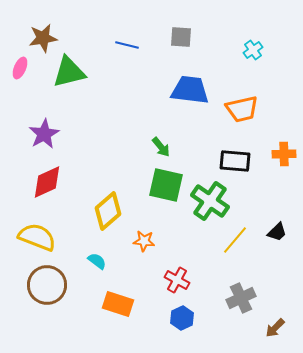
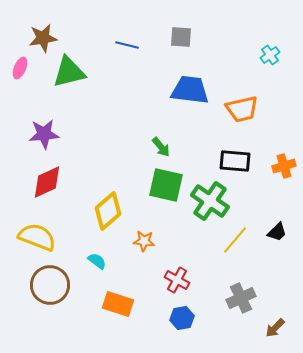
cyan cross: moved 17 px right, 5 px down
purple star: rotated 24 degrees clockwise
orange cross: moved 12 px down; rotated 15 degrees counterclockwise
brown circle: moved 3 px right
blue hexagon: rotated 15 degrees clockwise
